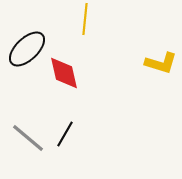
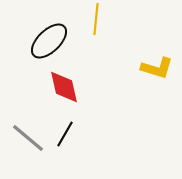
yellow line: moved 11 px right
black ellipse: moved 22 px right, 8 px up
yellow L-shape: moved 4 px left, 5 px down
red diamond: moved 14 px down
